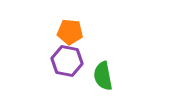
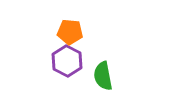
purple hexagon: rotated 16 degrees clockwise
